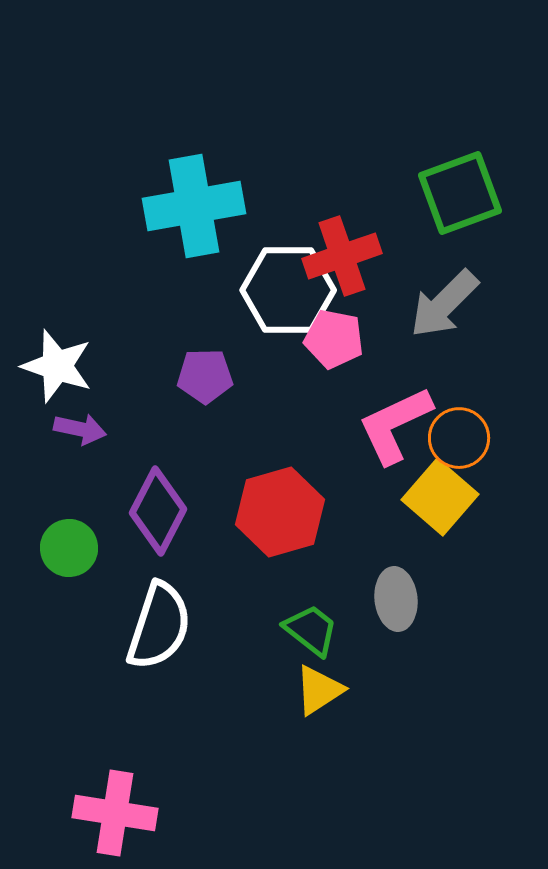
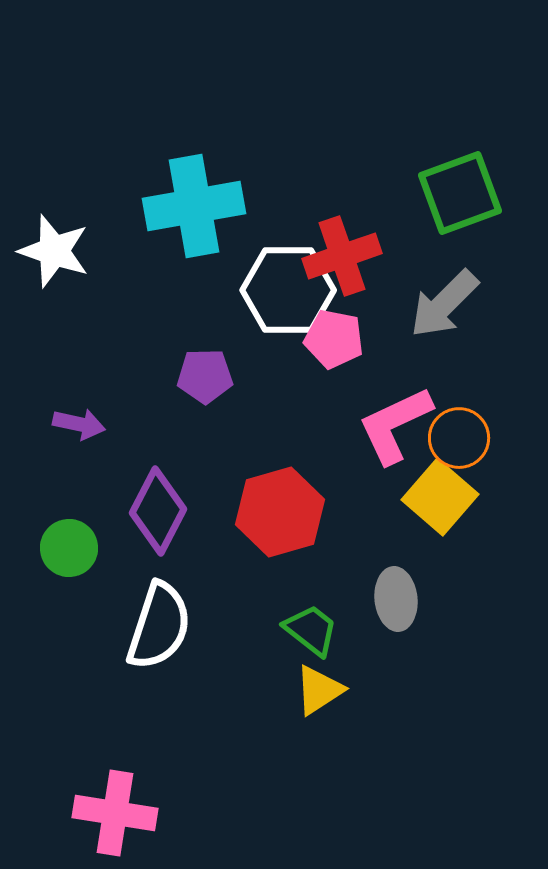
white star: moved 3 px left, 115 px up
purple arrow: moved 1 px left, 5 px up
